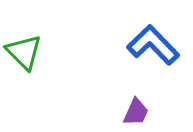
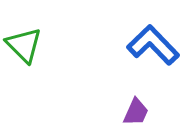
green triangle: moved 7 px up
